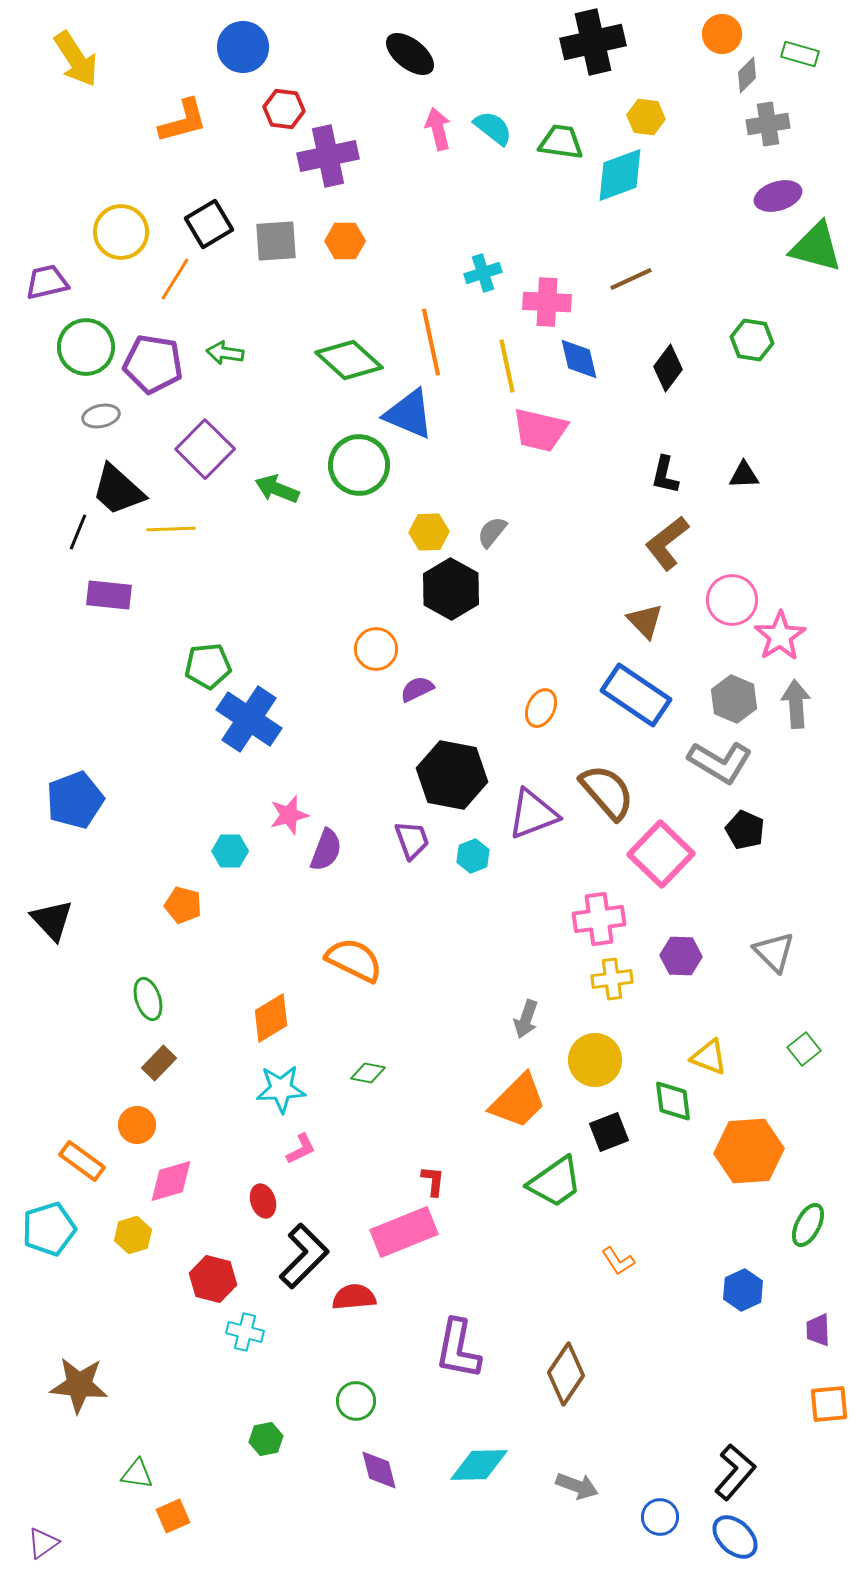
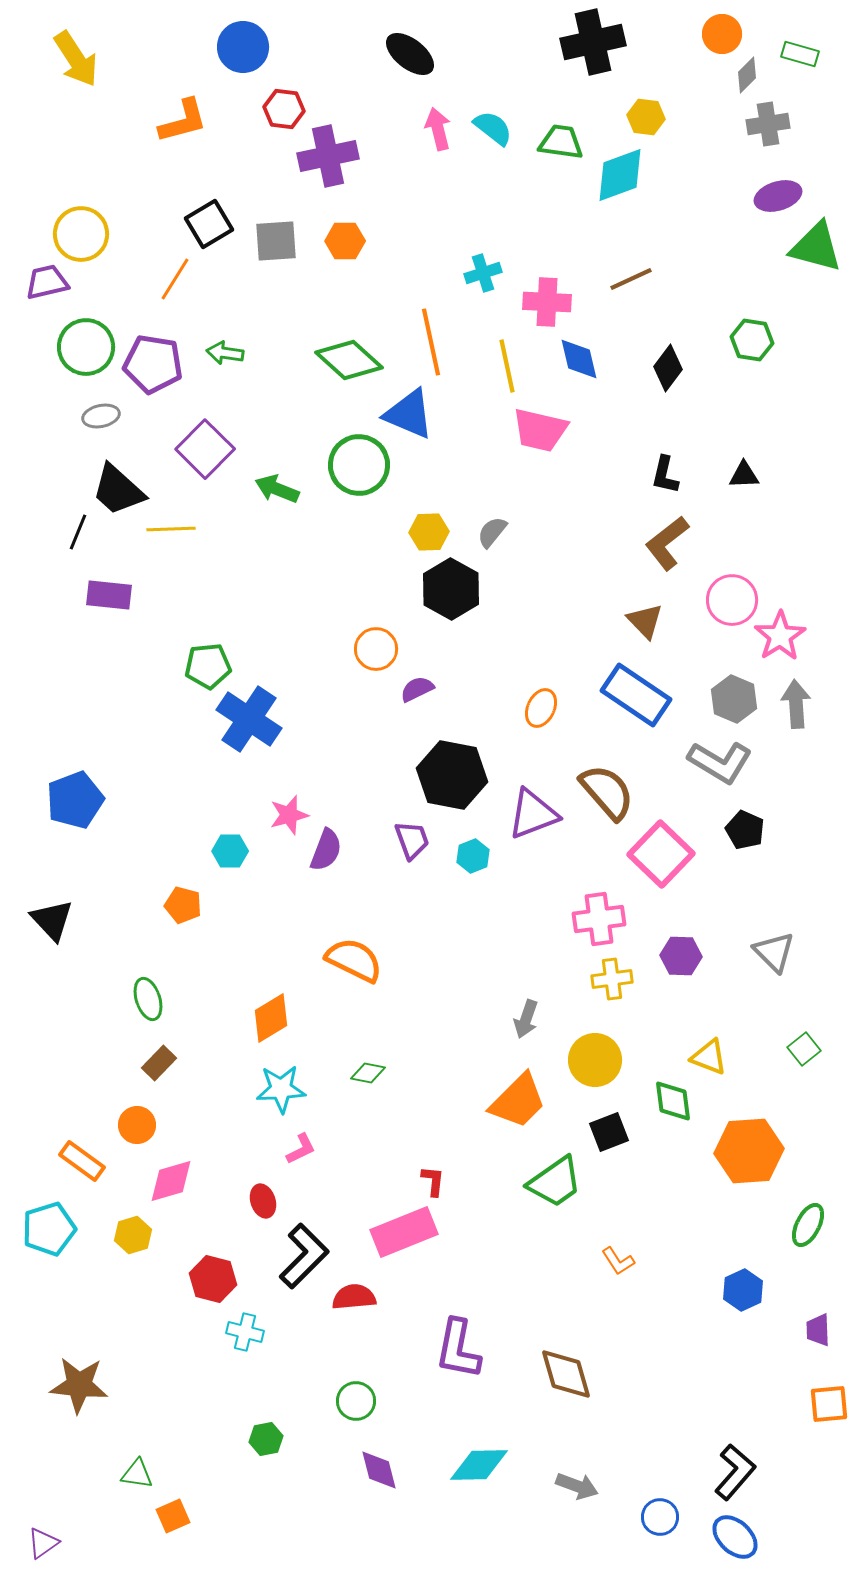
yellow circle at (121, 232): moved 40 px left, 2 px down
brown diamond at (566, 1374): rotated 50 degrees counterclockwise
